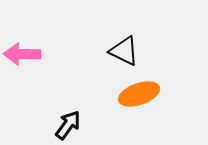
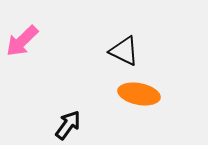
pink arrow: moved 13 px up; rotated 45 degrees counterclockwise
orange ellipse: rotated 30 degrees clockwise
